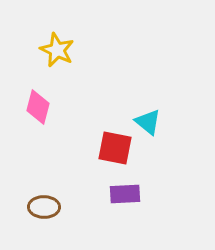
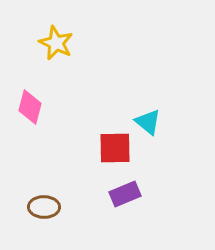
yellow star: moved 1 px left, 7 px up
pink diamond: moved 8 px left
red square: rotated 12 degrees counterclockwise
purple rectangle: rotated 20 degrees counterclockwise
